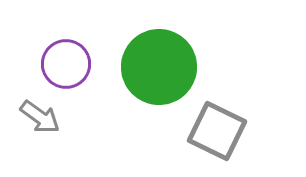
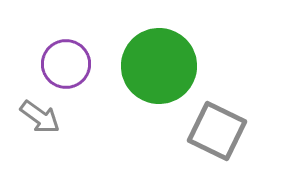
green circle: moved 1 px up
